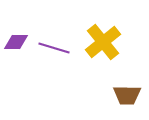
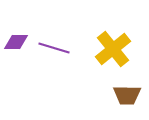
yellow cross: moved 10 px right, 7 px down
